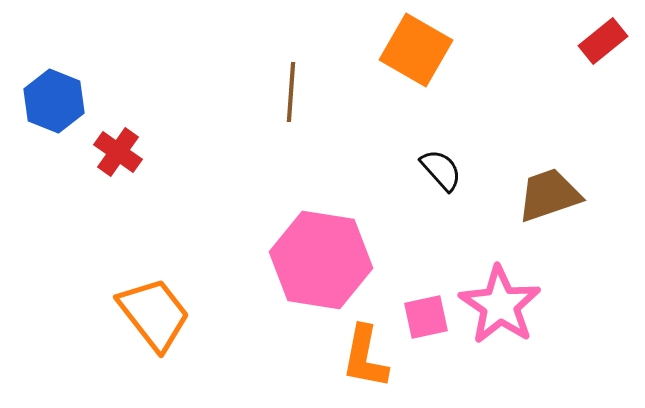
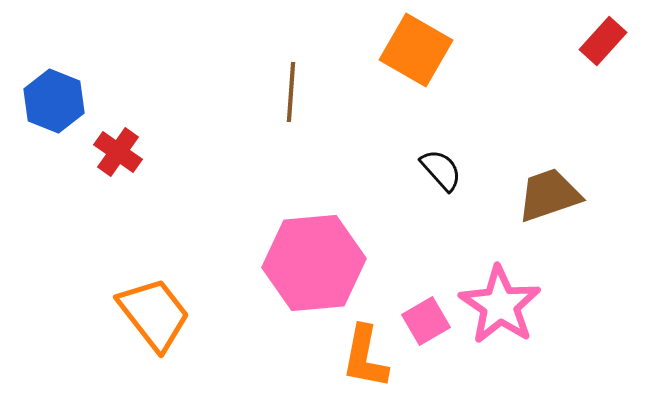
red rectangle: rotated 9 degrees counterclockwise
pink hexagon: moved 7 px left, 3 px down; rotated 14 degrees counterclockwise
pink square: moved 4 px down; rotated 18 degrees counterclockwise
